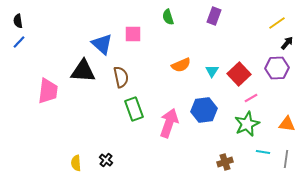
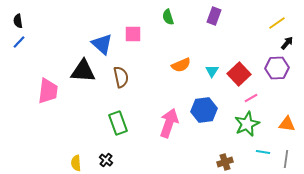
green rectangle: moved 16 px left, 14 px down
